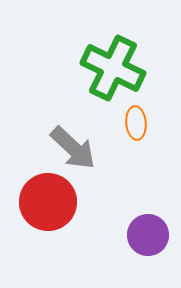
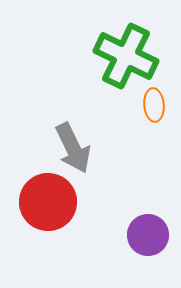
green cross: moved 13 px right, 12 px up
orange ellipse: moved 18 px right, 18 px up
gray arrow: rotated 21 degrees clockwise
